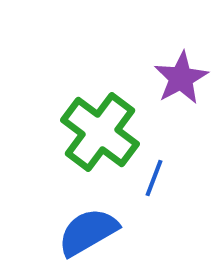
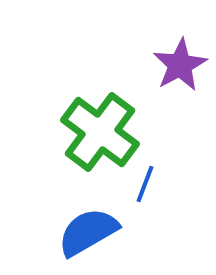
purple star: moved 1 px left, 13 px up
blue line: moved 9 px left, 6 px down
